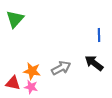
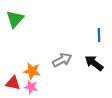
gray arrow: moved 1 px right, 8 px up
